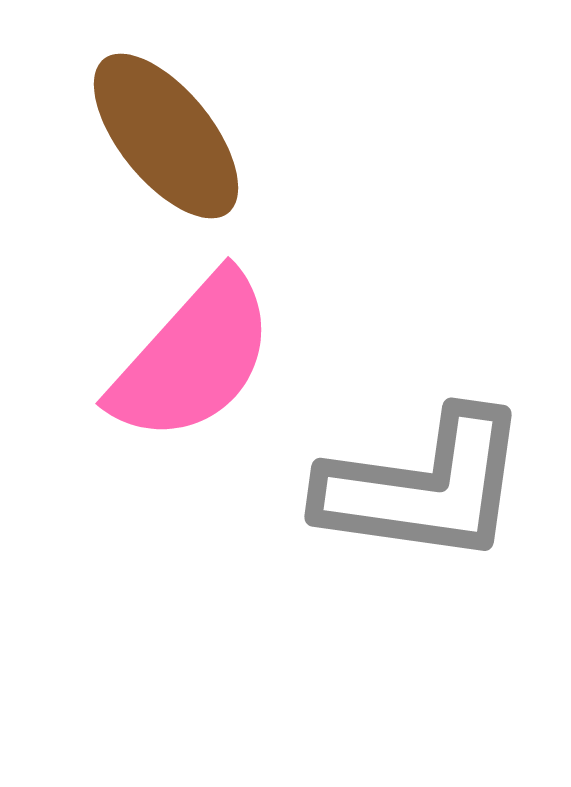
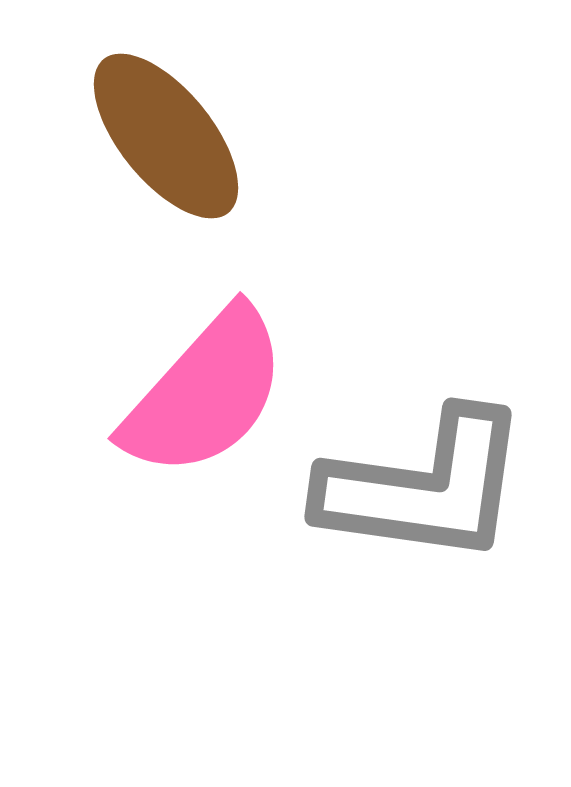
pink semicircle: moved 12 px right, 35 px down
